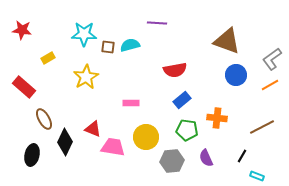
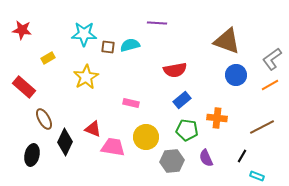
pink rectangle: rotated 14 degrees clockwise
